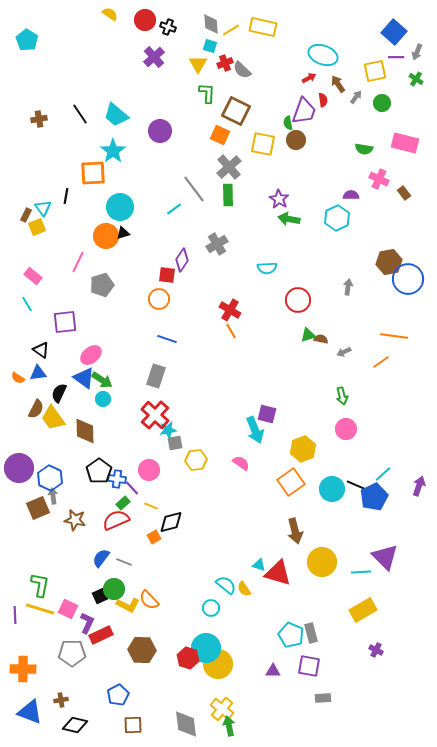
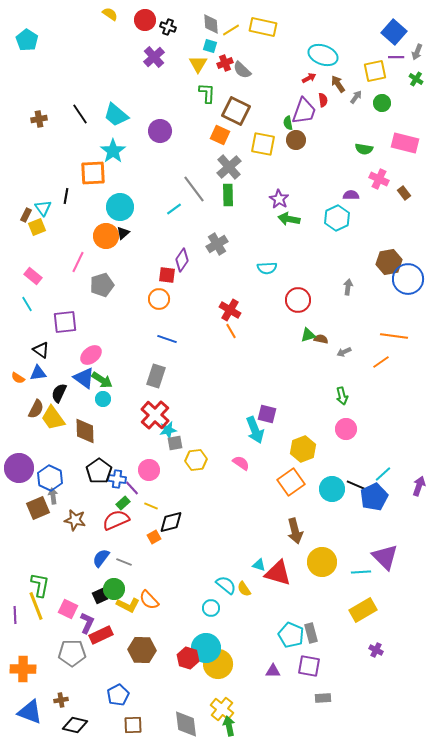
black triangle at (123, 233): rotated 24 degrees counterclockwise
yellow line at (40, 609): moved 4 px left, 3 px up; rotated 52 degrees clockwise
